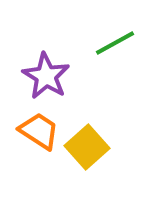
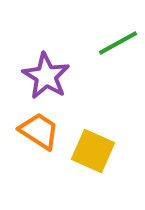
green line: moved 3 px right
yellow square: moved 6 px right, 4 px down; rotated 24 degrees counterclockwise
